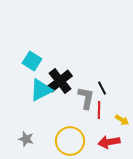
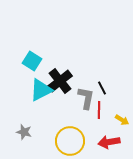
gray star: moved 2 px left, 7 px up
